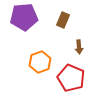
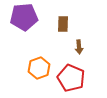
brown rectangle: moved 4 px down; rotated 21 degrees counterclockwise
orange hexagon: moved 1 px left, 6 px down
